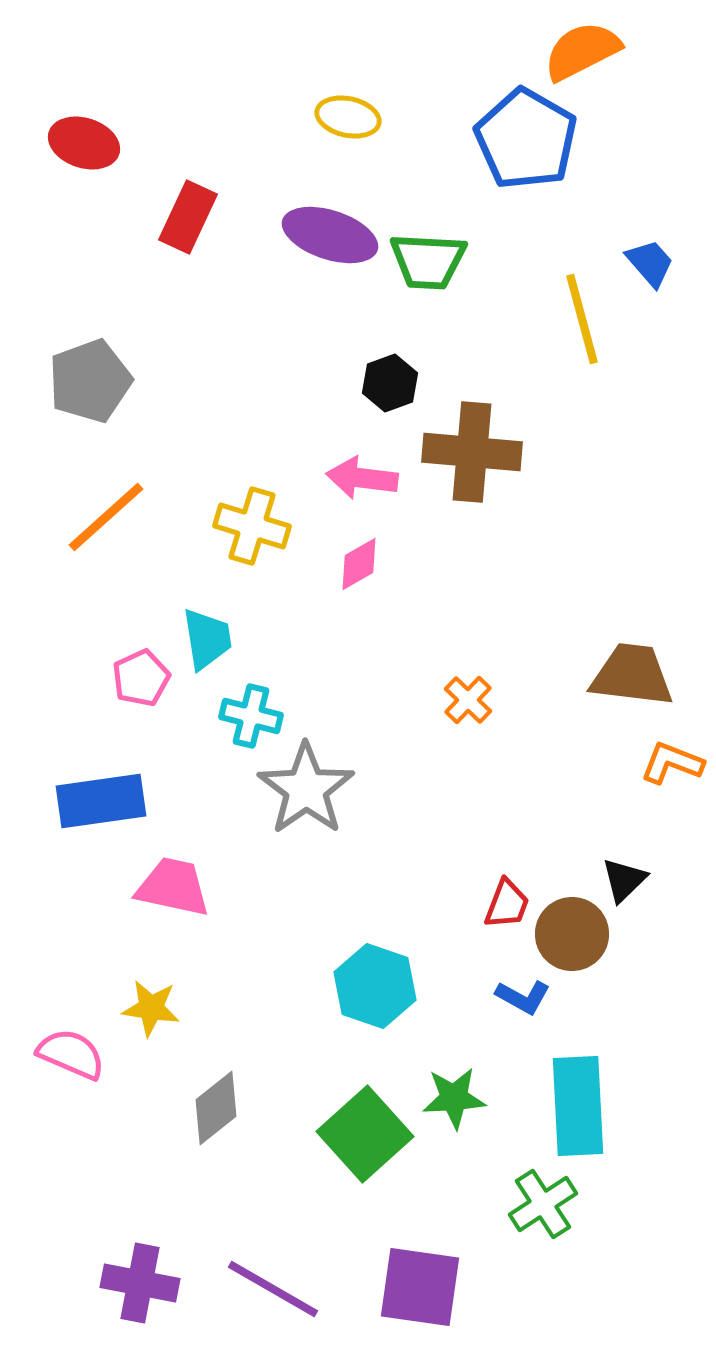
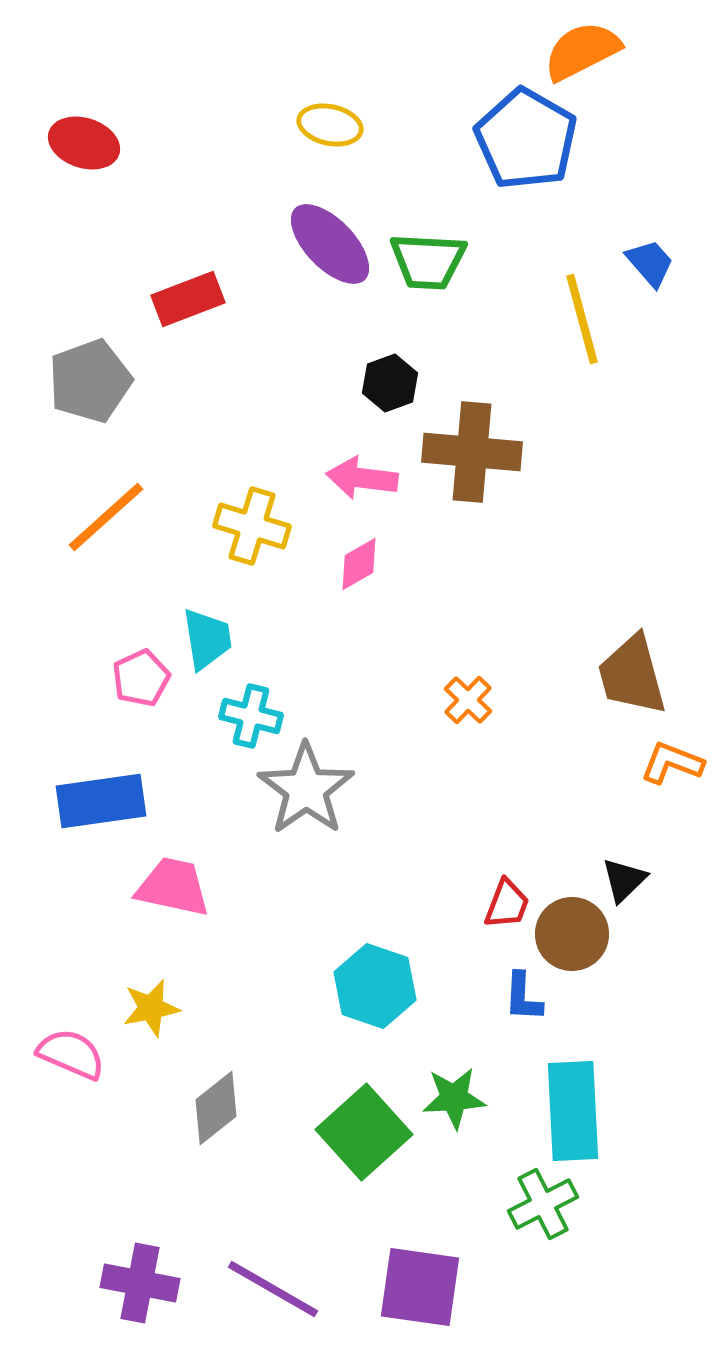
yellow ellipse: moved 18 px left, 8 px down
red rectangle: moved 82 px down; rotated 44 degrees clockwise
purple ellipse: moved 9 px down; rotated 28 degrees clockwise
brown trapezoid: rotated 112 degrees counterclockwise
blue L-shape: rotated 64 degrees clockwise
yellow star: rotated 20 degrees counterclockwise
cyan rectangle: moved 5 px left, 5 px down
green square: moved 1 px left, 2 px up
green cross: rotated 6 degrees clockwise
